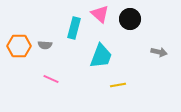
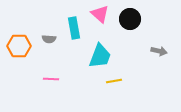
cyan rectangle: rotated 25 degrees counterclockwise
gray semicircle: moved 4 px right, 6 px up
gray arrow: moved 1 px up
cyan trapezoid: moved 1 px left
pink line: rotated 21 degrees counterclockwise
yellow line: moved 4 px left, 4 px up
